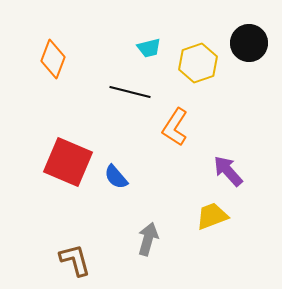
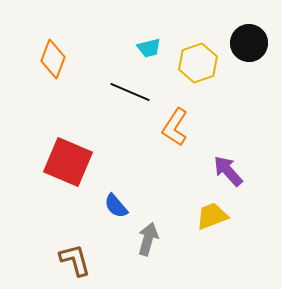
black line: rotated 9 degrees clockwise
blue semicircle: moved 29 px down
